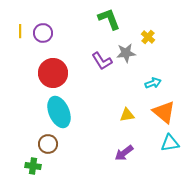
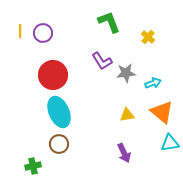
green L-shape: moved 3 px down
gray star: moved 20 px down
red circle: moved 2 px down
orange triangle: moved 2 px left
brown circle: moved 11 px right
purple arrow: rotated 78 degrees counterclockwise
green cross: rotated 21 degrees counterclockwise
